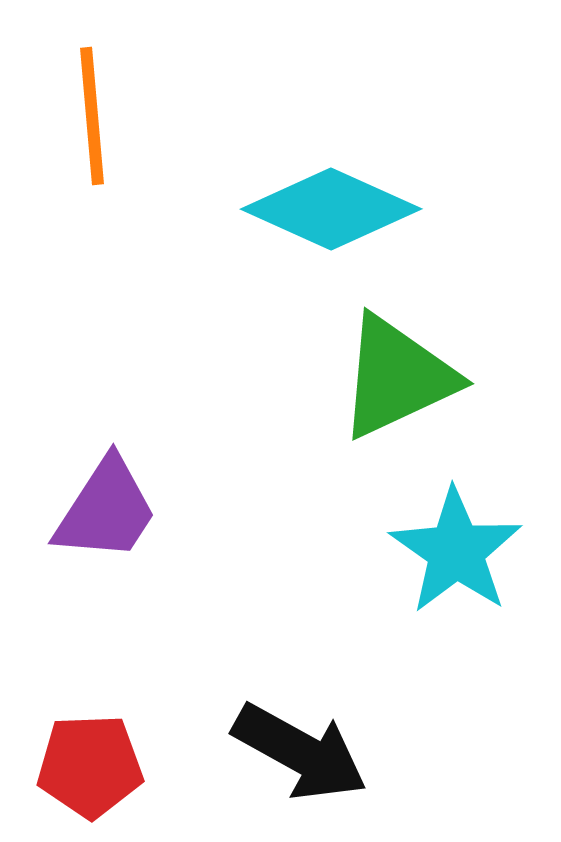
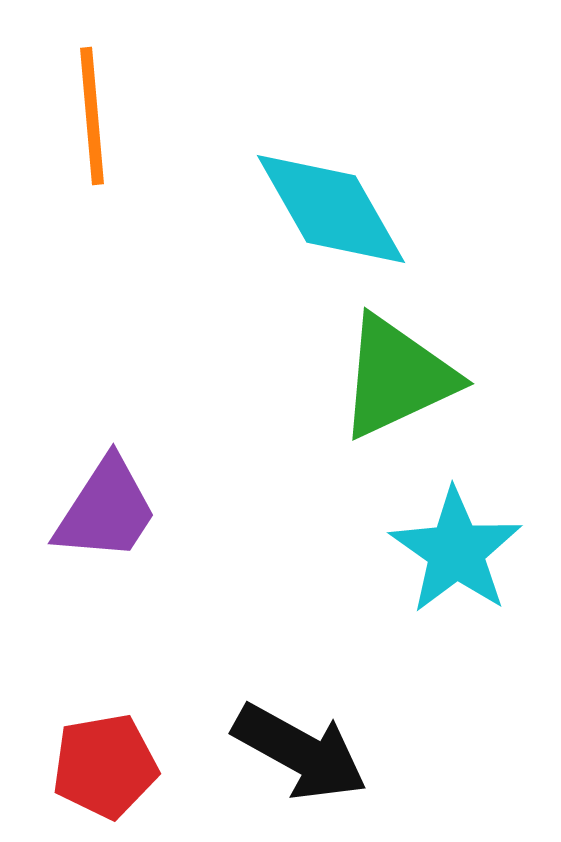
cyan diamond: rotated 36 degrees clockwise
red pentagon: moved 15 px right; rotated 8 degrees counterclockwise
